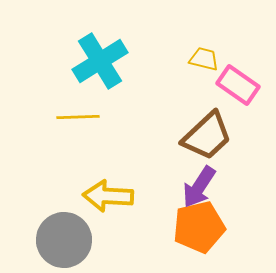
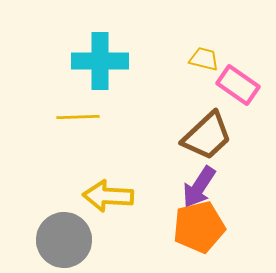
cyan cross: rotated 32 degrees clockwise
